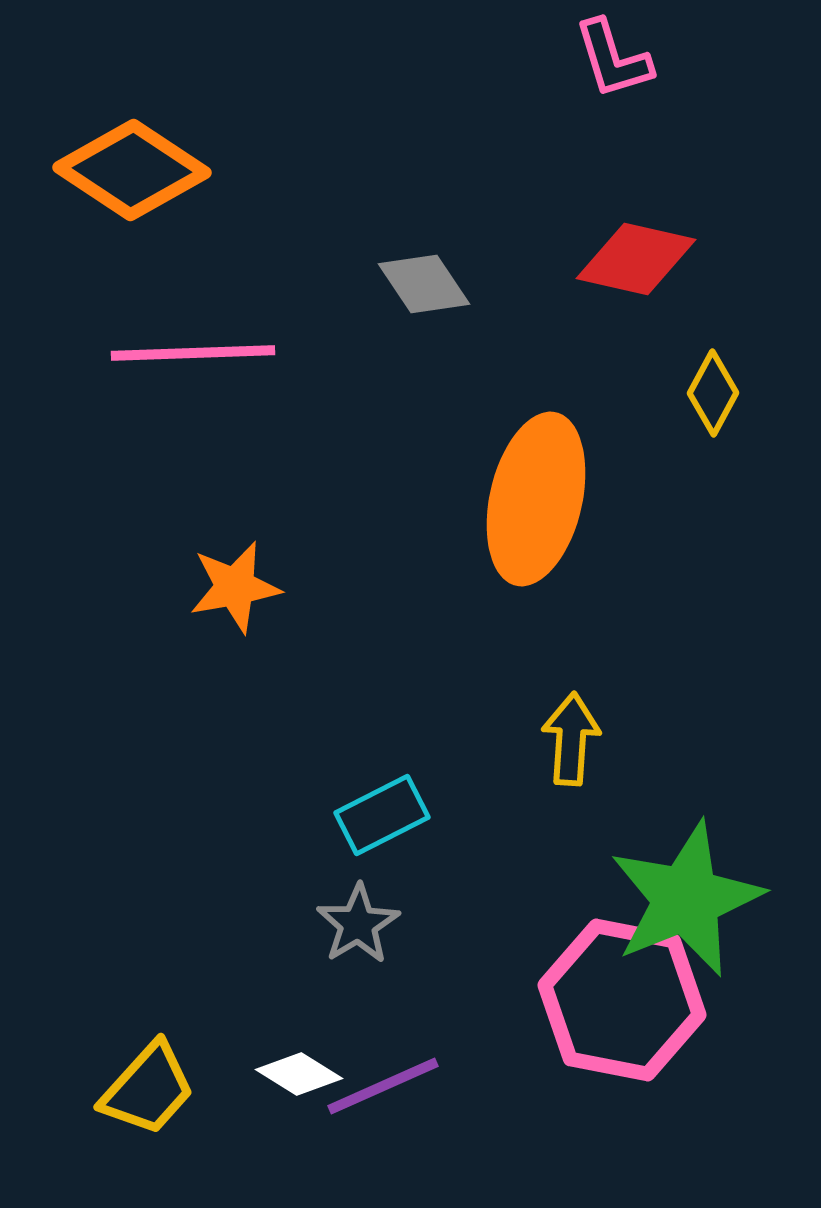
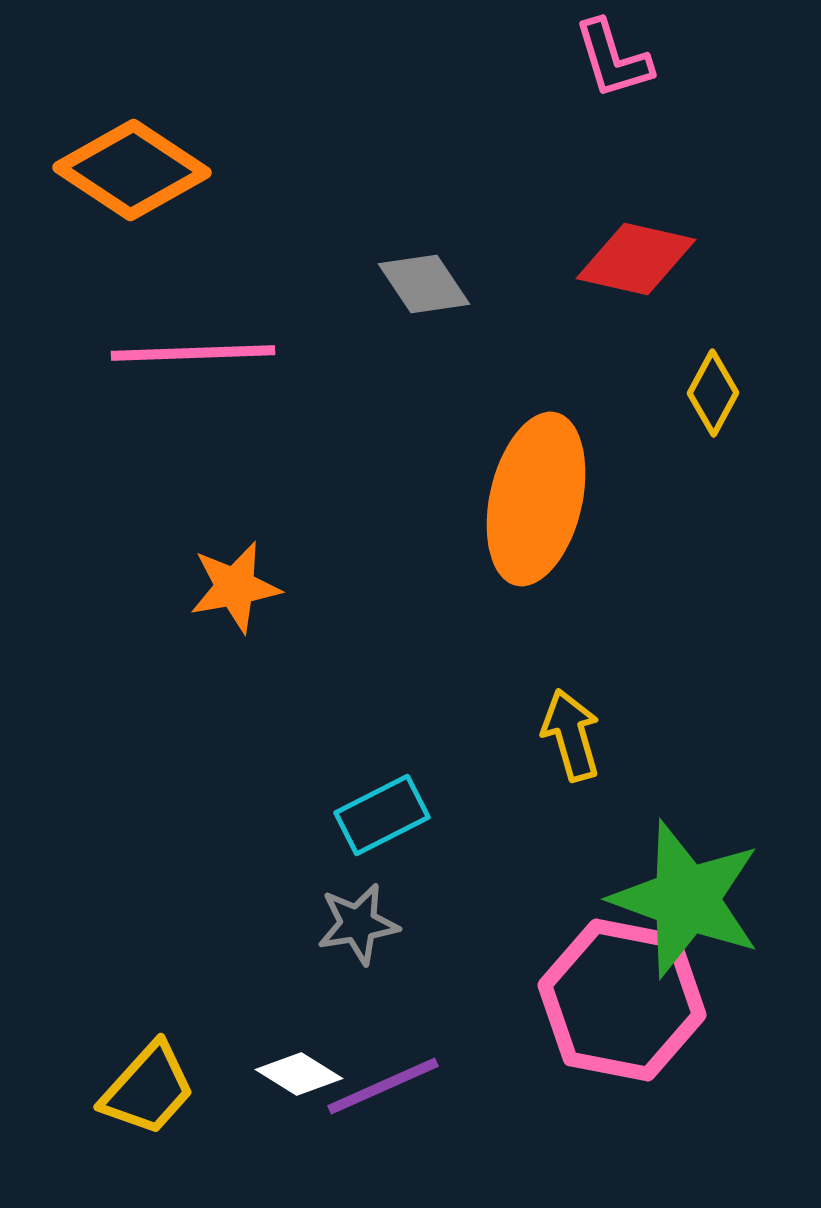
yellow arrow: moved 4 px up; rotated 20 degrees counterclockwise
green star: rotated 30 degrees counterclockwise
gray star: rotated 22 degrees clockwise
